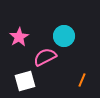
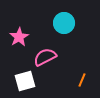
cyan circle: moved 13 px up
